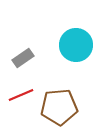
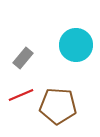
gray rectangle: rotated 15 degrees counterclockwise
brown pentagon: moved 1 px left, 1 px up; rotated 9 degrees clockwise
